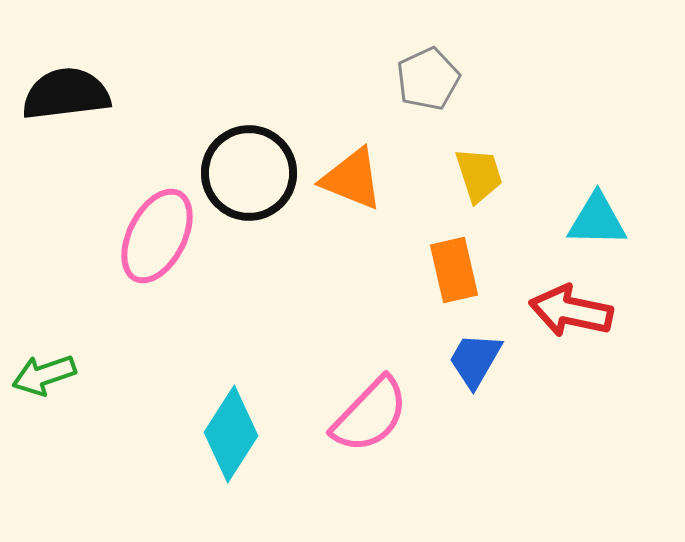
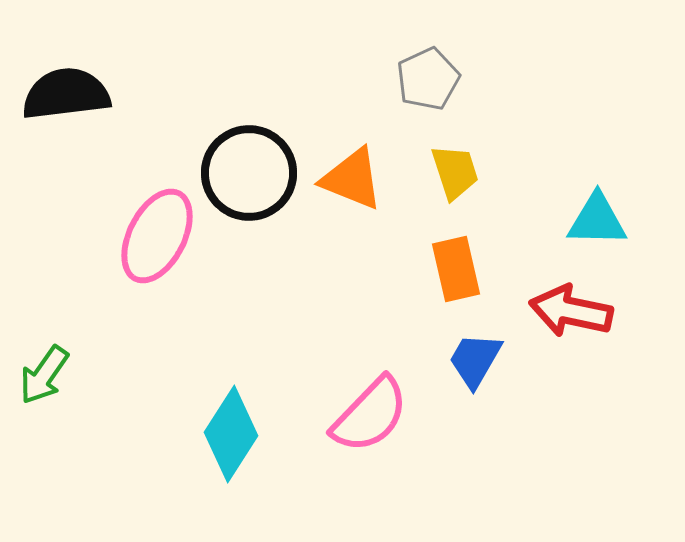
yellow trapezoid: moved 24 px left, 3 px up
orange rectangle: moved 2 px right, 1 px up
green arrow: rotated 36 degrees counterclockwise
